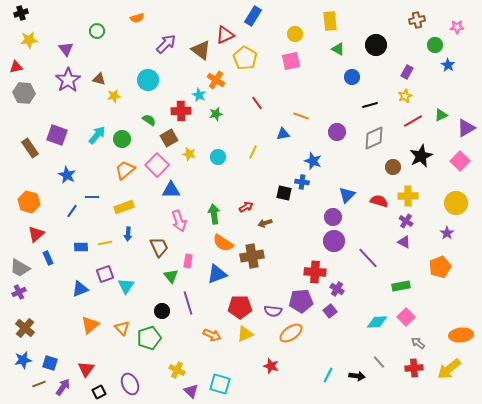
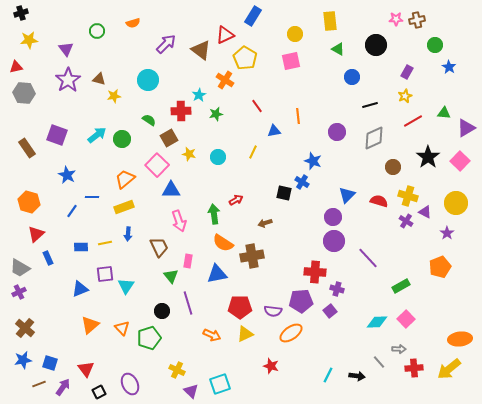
orange semicircle at (137, 18): moved 4 px left, 5 px down
pink star at (457, 27): moved 61 px left, 8 px up
blue star at (448, 65): moved 1 px right, 2 px down
orange cross at (216, 80): moved 9 px right
cyan star at (199, 95): rotated 16 degrees clockwise
red line at (257, 103): moved 3 px down
green triangle at (441, 115): moved 3 px right, 2 px up; rotated 32 degrees clockwise
orange line at (301, 116): moved 3 px left; rotated 63 degrees clockwise
blue triangle at (283, 134): moved 9 px left, 3 px up
cyan arrow at (97, 135): rotated 12 degrees clockwise
brown rectangle at (30, 148): moved 3 px left
black star at (421, 156): moved 7 px right, 1 px down; rotated 10 degrees counterclockwise
orange trapezoid at (125, 170): moved 9 px down
blue cross at (302, 182): rotated 24 degrees clockwise
yellow cross at (408, 196): rotated 18 degrees clockwise
red arrow at (246, 207): moved 10 px left, 7 px up
purple triangle at (404, 242): moved 21 px right, 30 px up
purple square at (105, 274): rotated 12 degrees clockwise
blue triangle at (217, 274): rotated 10 degrees clockwise
green rectangle at (401, 286): rotated 18 degrees counterclockwise
purple cross at (337, 289): rotated 16 degrees counterclockwise
pink square at (406, 317): moved 2 px down
orange ellipse at (461, 335): moved 1 px left, 4 px down
gray arrow at (418, 343): moved 19 px left, 6 px down; rotated 144 degrees clockwise
red triangle at (86, 369): rotated 12 degrees counterclockwise
cyan square at (220, 384): rotated 35 degrees counterclockwise
